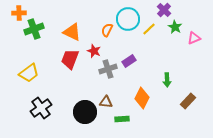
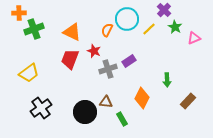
cyan circle: moved 1 px left
green rectangle: rotated 64 degrees clockwise
